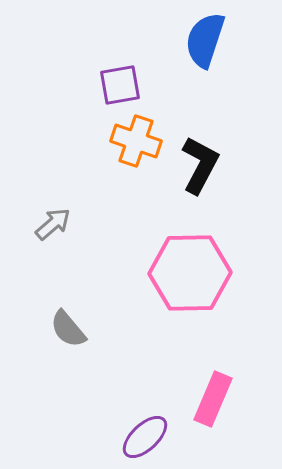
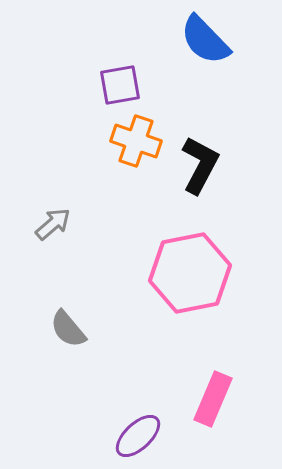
blue semicircle: rotated 62 degrees counterclockwise
pink hexagon: rotated 10 degrees counterclockwise
purple ellipse: moved 7 px left, 1 px up
